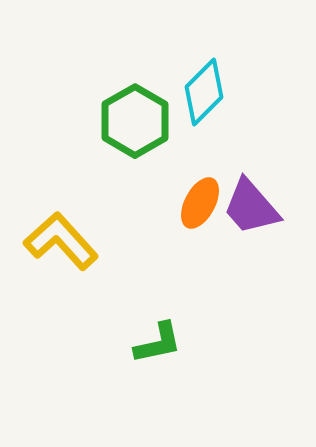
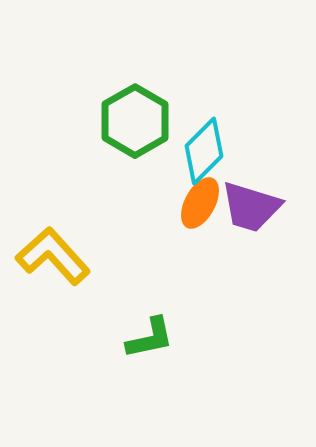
cyan diamond: moved 59 px down
purple trapezoid: rotated 32 degrees counterclockwise
yellow L-shape: moved 8 px left, 15 px down
green L-shape: moved 8 px left, 5 px up
